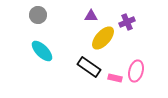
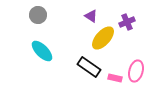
purple triangle: rotated 32 degrees clockwise
